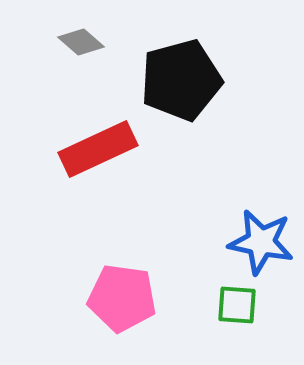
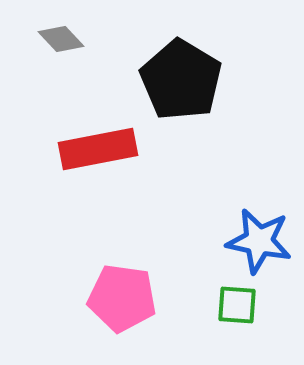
gray diamond: moved 20 px left, 3 px up; rotated 6 degrees clockwise
black pentagon: rotated 26 degrees counterclockwise
red rectangle: rotated 14 degrees clockwise
blue star: moved 2 px left, 1 px up
